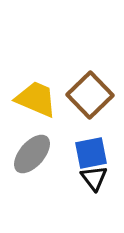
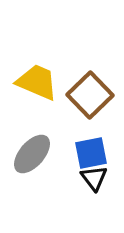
yellow trapezoid: moved 1 px right, 17 px up
